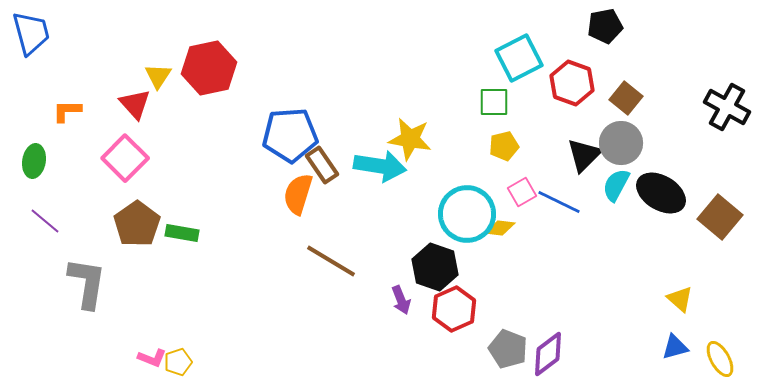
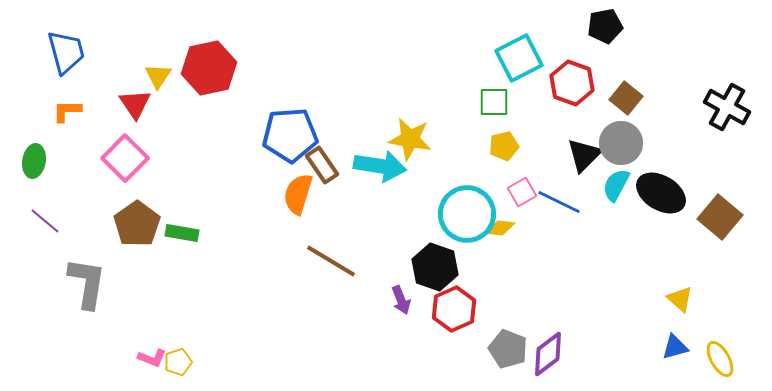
blue trapezoid at (31, 33): moved 35 px right, 19 px down
red triangle at (135, 104): rotated 8 degrees clockwise
